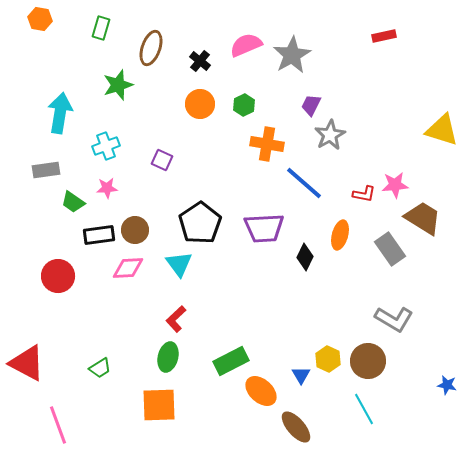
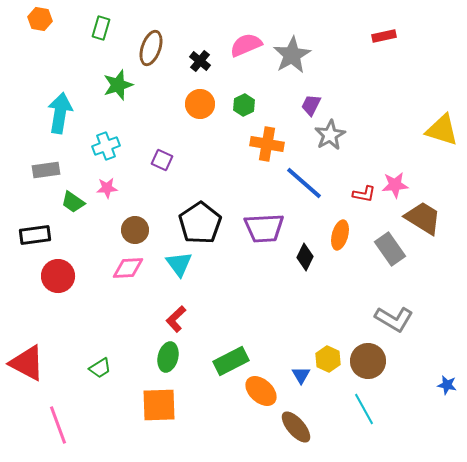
black rectangle at (99, 235): moved 64 px left
